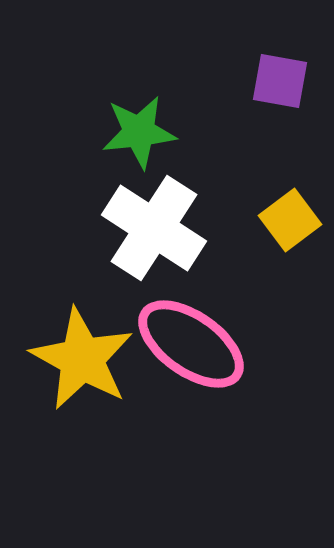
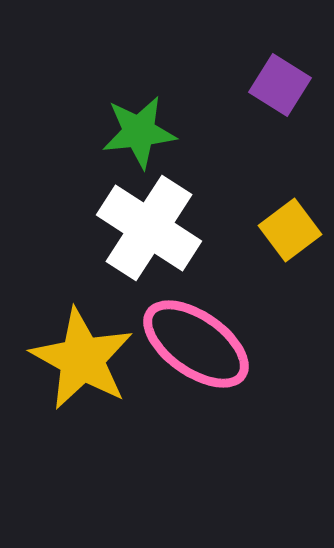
purple square: moved 4 px down; rotated 22 degrees clockwise
yellow square: moved 10 px down
white cross: moved 5 px left
pink ellipse: moved 5 px right
